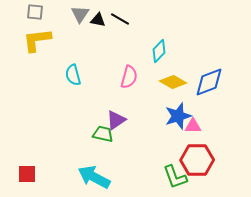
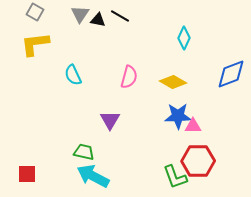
gray square: rotated 24 degrees clockwise
black line: moved 3 px up
yellow L-shape: moved 2 px left, 4 px down
cyan diamond: moved 25 px right, 13 px up; rotated 20 degrees counterclockwise
cyan semicircle: rotated 10 degrees counterclockwise
blue diamond: moved 22 px right, 8 px up
blue star: rotated 16 degrees clockwise
purple triangle: moved 6 px left; rotated 25 degrees counterclockwise
green trapezoid: moved 19 px left, 18 px down
red hexagon: moved 1 px right, 1 px down
cyan arrow: moved 1 px left, 1 px up
